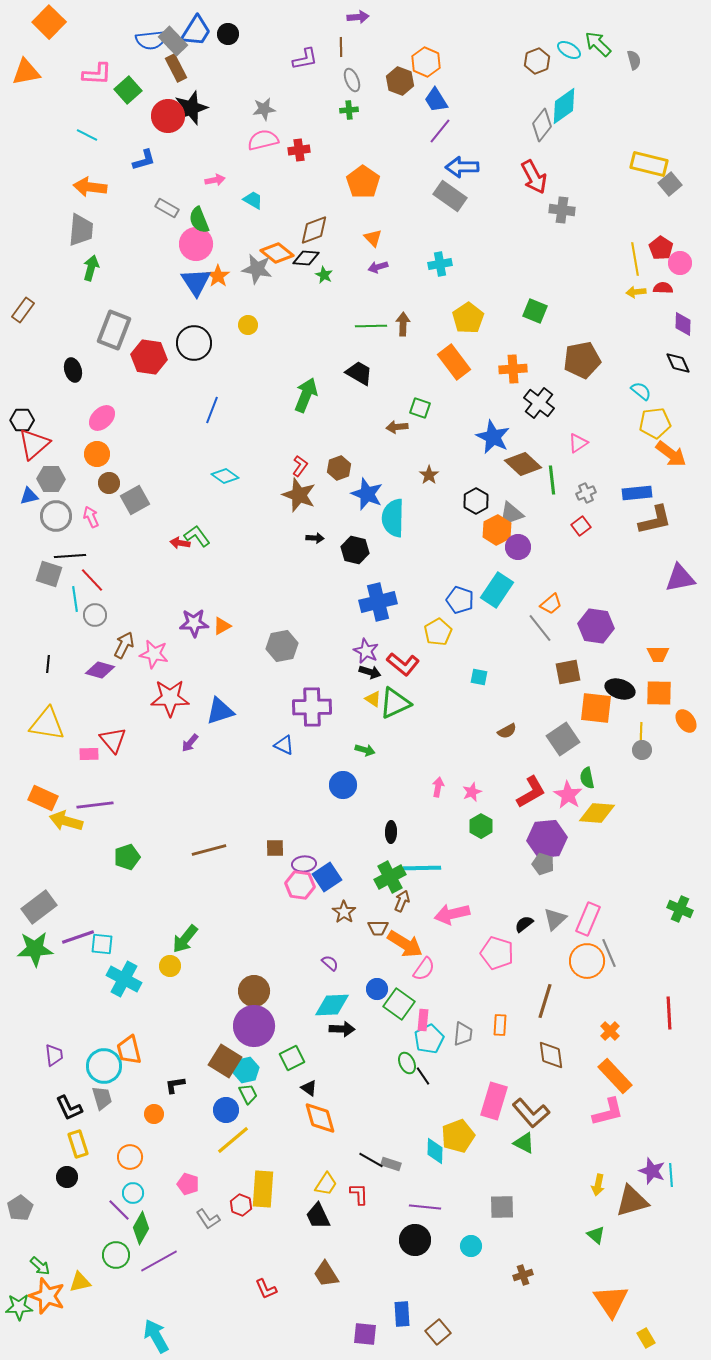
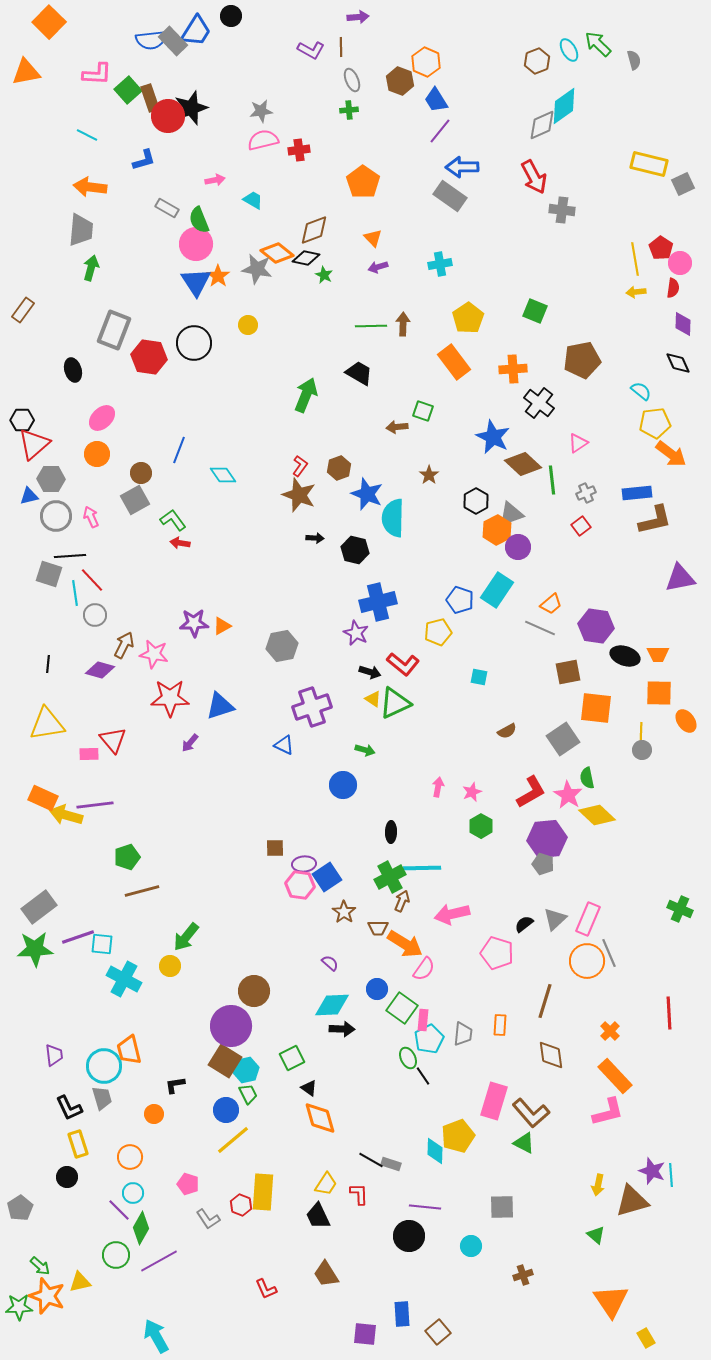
black circle at (228, 34): moved 3 px right, 18 px up
cyan ellipse at (569, 50): rotated 30 degrees clockwise
purple L-shape at (305, 59): moved 6 px right, 9 px up; rotated 40 degrees clockwise
brown rectangle at (176, 68): moved 26 px left, 30 px down; rotated 8 degrees clockwise
gray star at (264, 109): moved 3 px left, 2 px down
gray diamond at (542, 125): rotated 28 degrees clockwise
gray square at (670, 184): moved 13 px right; rotated 15 degrees clockwise
black diamond at (306, 258): rotated 8 degrees clockwise
red semicircle at (663, 288): moved 10 px right; rotated 96 degrees clockwise
green square at (420, 408): moved 3 px right, 3 px down
blue line at (212, 410): moved 33 px left, 40 px down
cyan diamond at (225, 476): moved 2 px left, 1 px up; rotated 20 degrees clockwise
brown circle at (109, 483): moved 32 px right, 10 px up
green L-shape at (197, 536): moved 24 px left, 16 px up
cyan line at (75, 599): moved 6 px up
gray line at (540, 628): rotated 28 degrees counterclockwise
yellow pentagon at (438, 632): rotated 16 degrees clockwise
purple star at (366, 651): moved 10 px left, 18 px up
black ellipse at (620, 689): moved 5 px right, 33 px up
purple cross at (312, 707): rotated 18 degrees counterclockwise
blue triangle at (220, 711): moved 5 px up
yellow triangle at (47, 724): rotated 18 degrees counterclockwise
yellow diamond at (597, 813): moved 2 px down; rotated 39 degrees clockwise
yellow arrow at (66, 821): moved 6 px up
brown line at (209, 850): moved 67 px left, 41 px down
green arrow at (185, 939): moved 1 px right, 2 px up
green square at (399, 1004): moved 3 px right, 4 px down
purple circle at (254, 1026): moved 23 px left
green ellipse at (407, 1063): moved 1 px right, 5 px up
yellow rectangle at (263, 1189): moved 3 px down
black circle at (415, 1240): moved 6 px left, 4 px up
